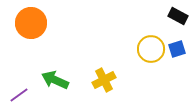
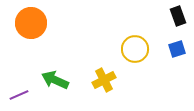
black rectangle: rotated 42 degrees clockwise
yellow circle: moved 16 px left
purple line: rotated 12 degrees clockwise
